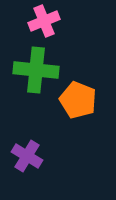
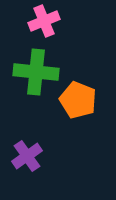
green cross: moved 2 px down
purple cross: rotated 24 degrees clockwise
